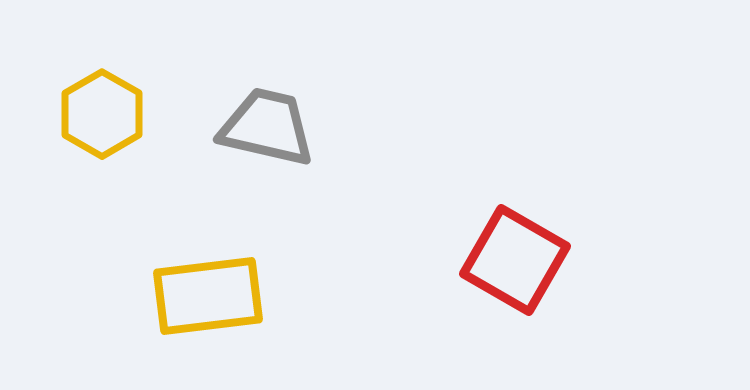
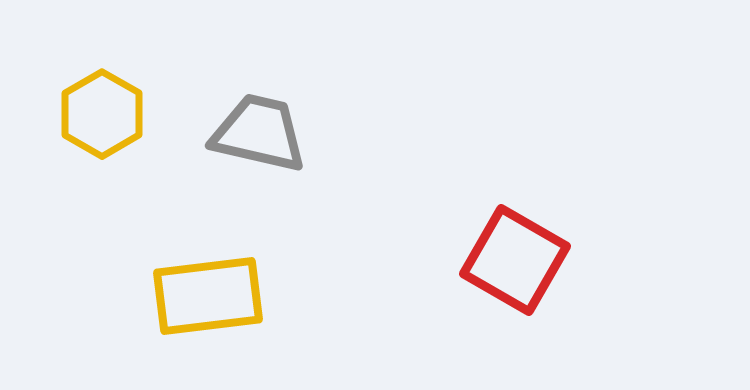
gray trapezoid: moved 8 px left, 6 px down
